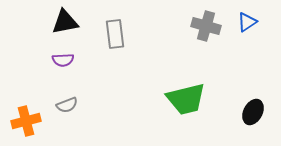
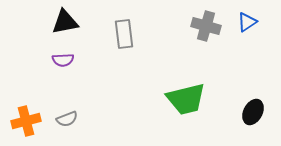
gray rectangle: moved 9 px right
gray semicircle: moved 14 px down
